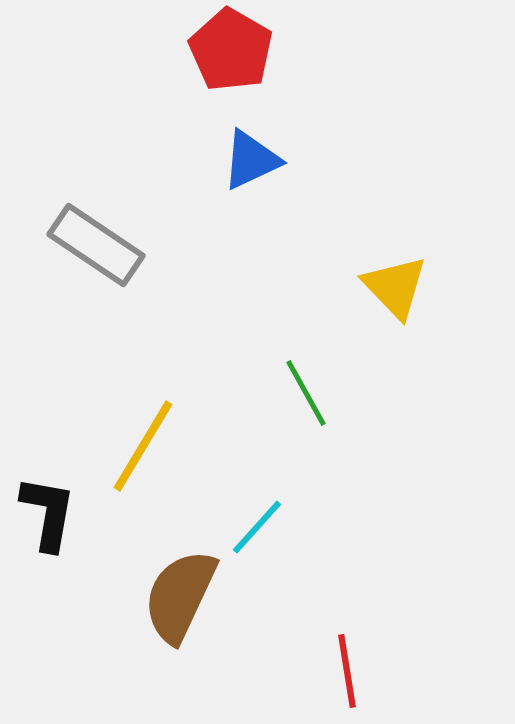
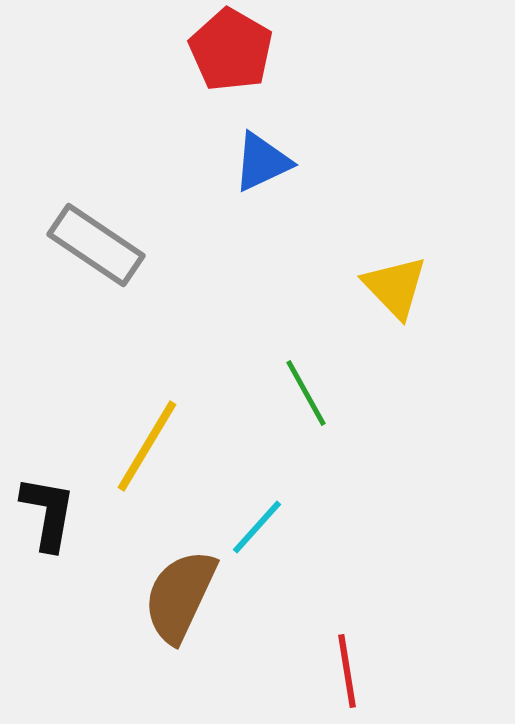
blue triangle: moved 11 px right, 2 px down
yellow line: moved 4 px right
